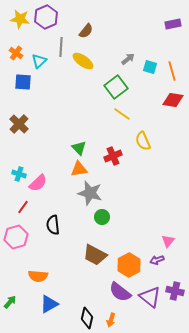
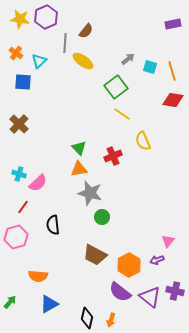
gray line: moved 4 px right, 4 px up
